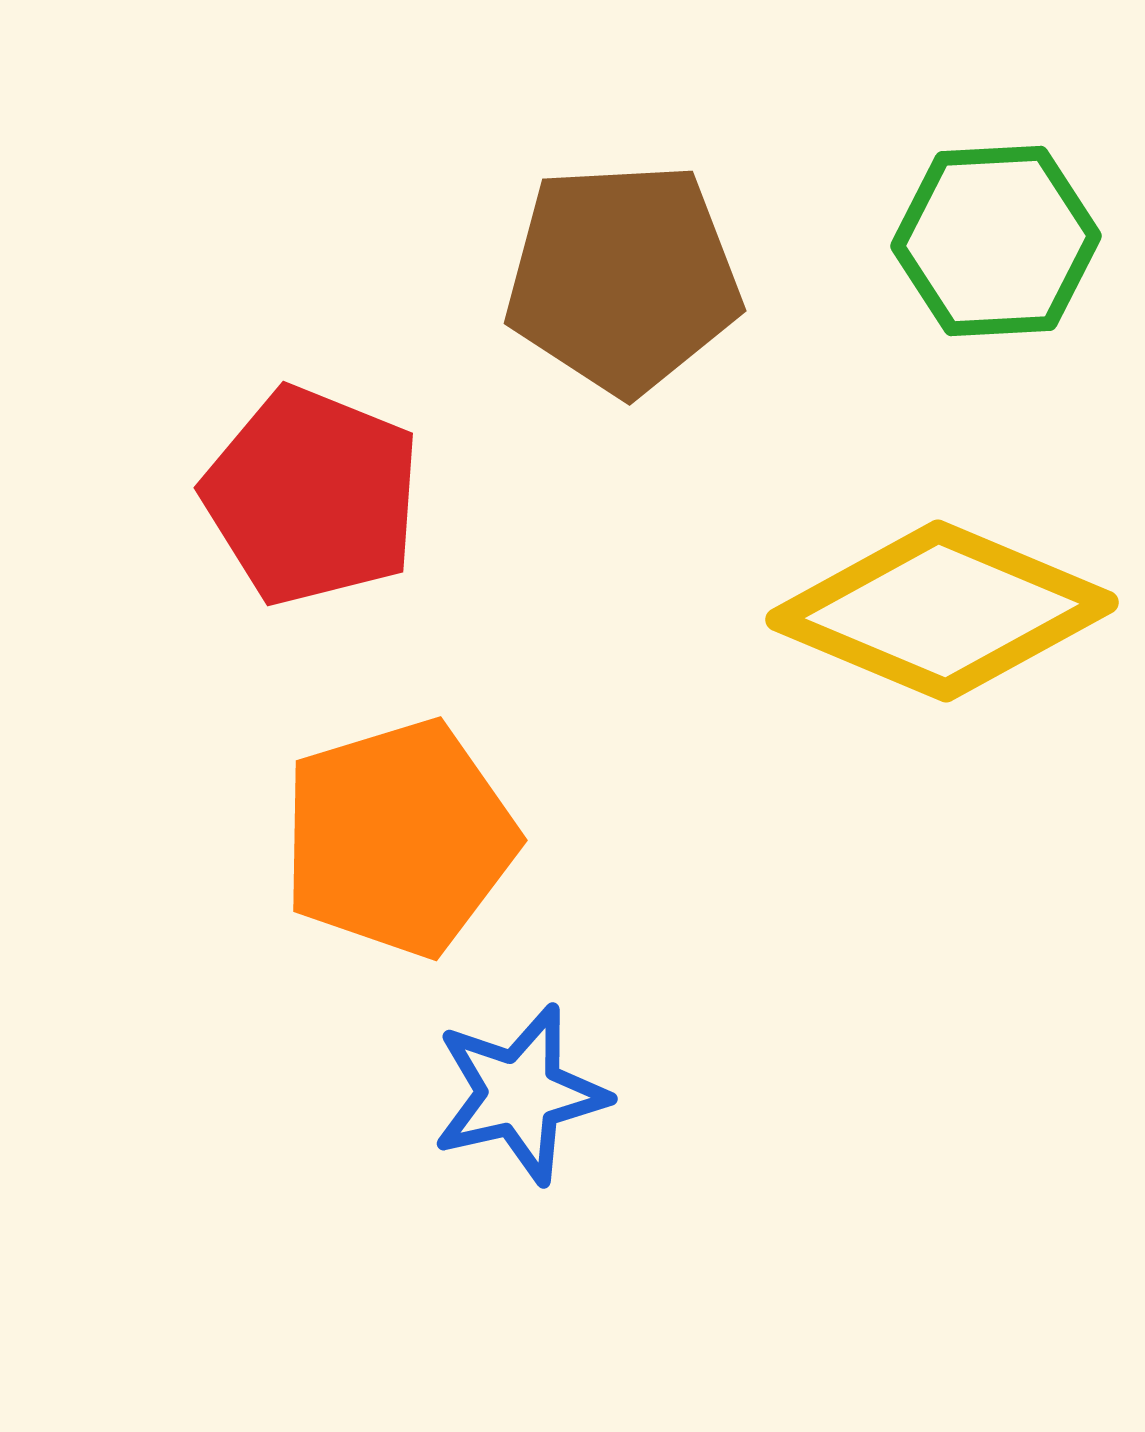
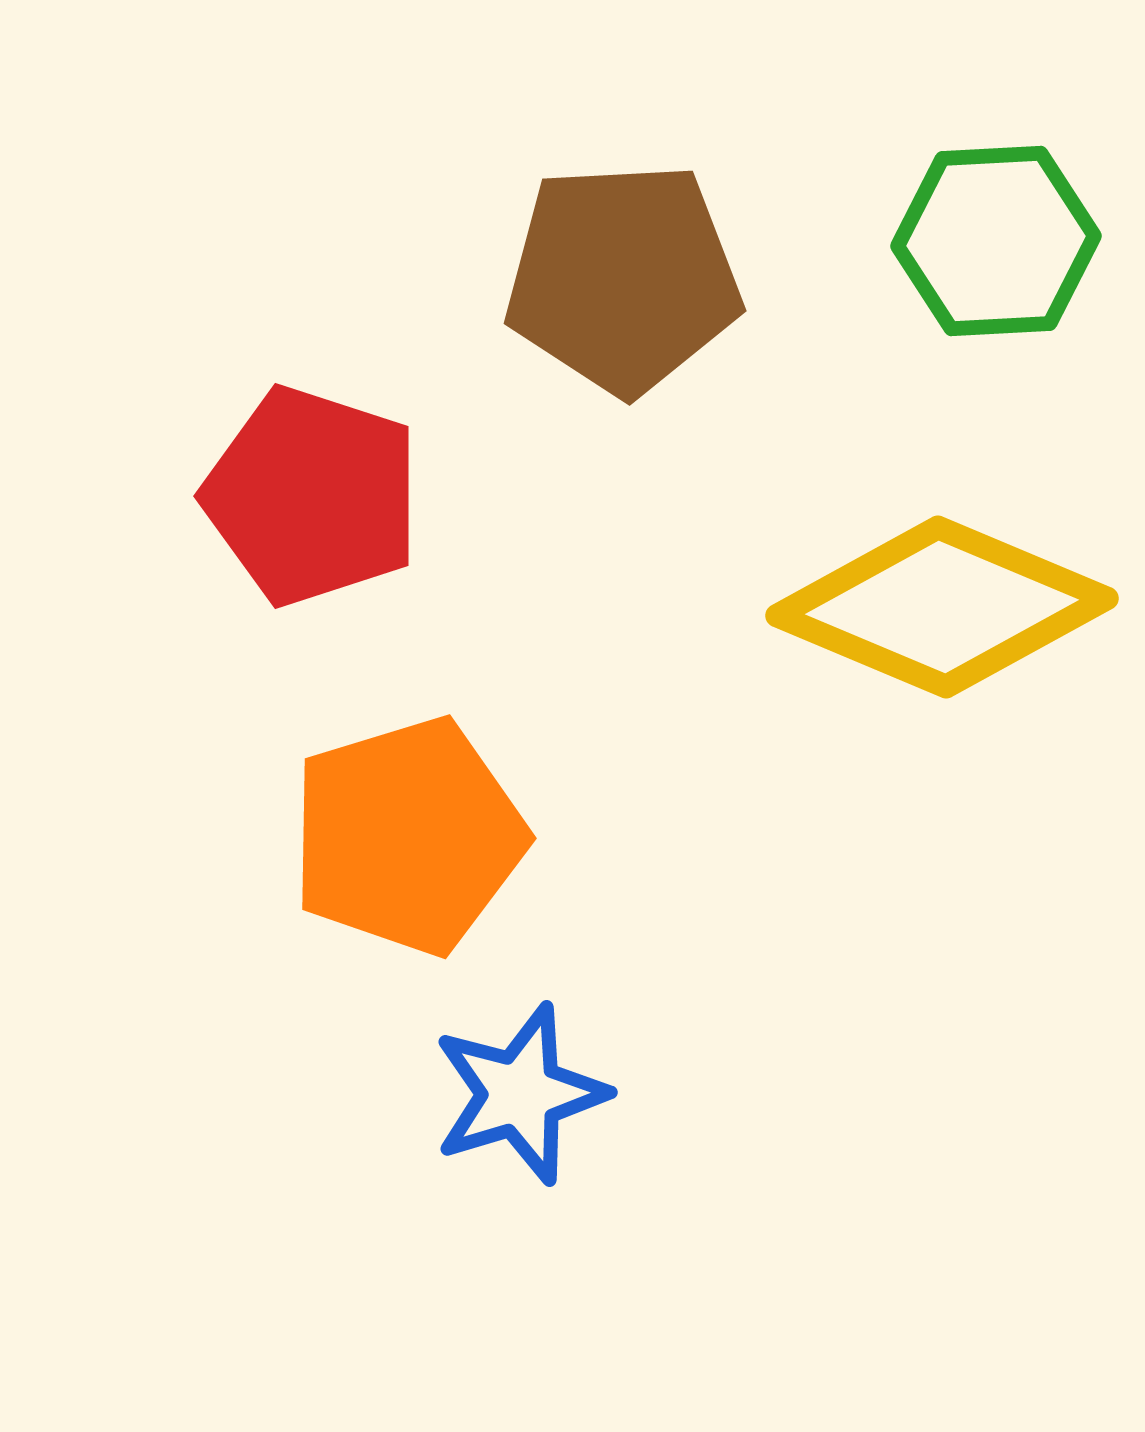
red pentagon: rotated 4 degrees counterclockwise
yellow diamond: moved 4 px up
orange pentagon: moved 9 px right, 2 px up
blue star: rotated 4 degrees counterclockwise
